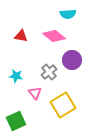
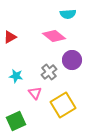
red triangle: moved 11 px left, 1 px down; rotated 40 degrees counterclockwise
